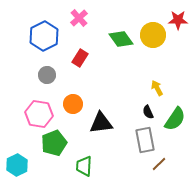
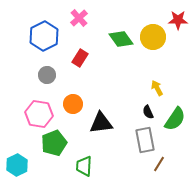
yellow circle: moved 2 px down
brown line: rotated 14 degrees counterclockwise
